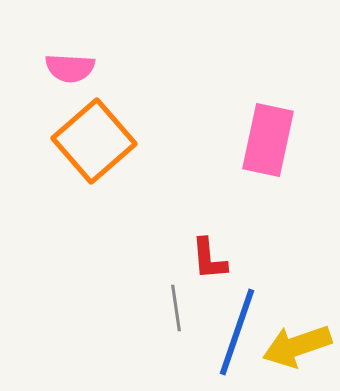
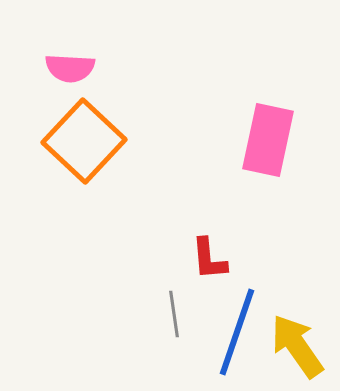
orange square: moved 10 px left; rotated 6 degrees counterclockwise
gray line: moved 2 px left, 6 px down
yellow arrow: rotated 74 degrees clockwise
